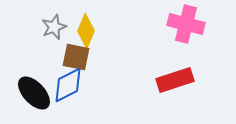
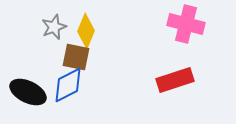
black ellipse: moved 6 px left, 1 px up; rotated 21 degrees counterclockwise
